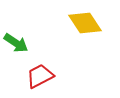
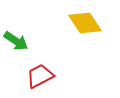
green arrow: moved 2 px up
